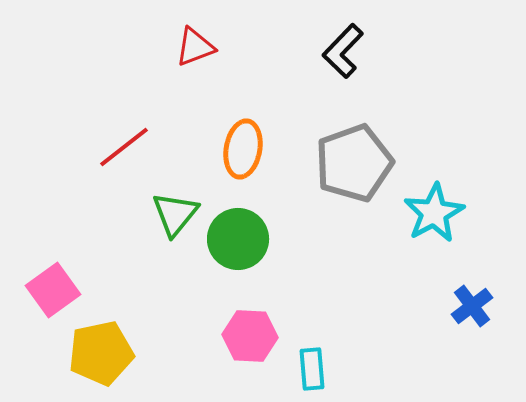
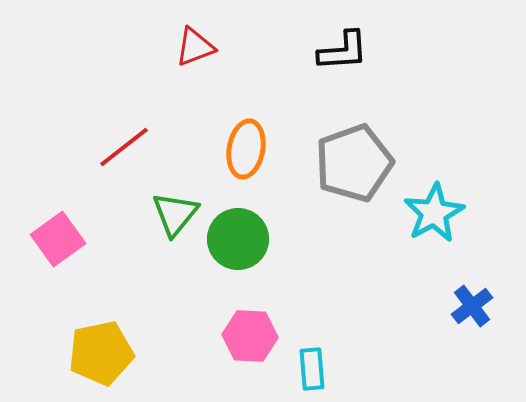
black L-shape: rotated 138 degrees counterclockwise
orange ellipse: moved 3 px right
pink square: moved 5 px right, 51 px up
